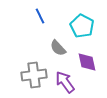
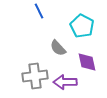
blue line: moved 1 px left, 5 px up
gray cross: moved 1 px right, 1 px down
purple arrow: rotated 55 degrees counterclockwise
